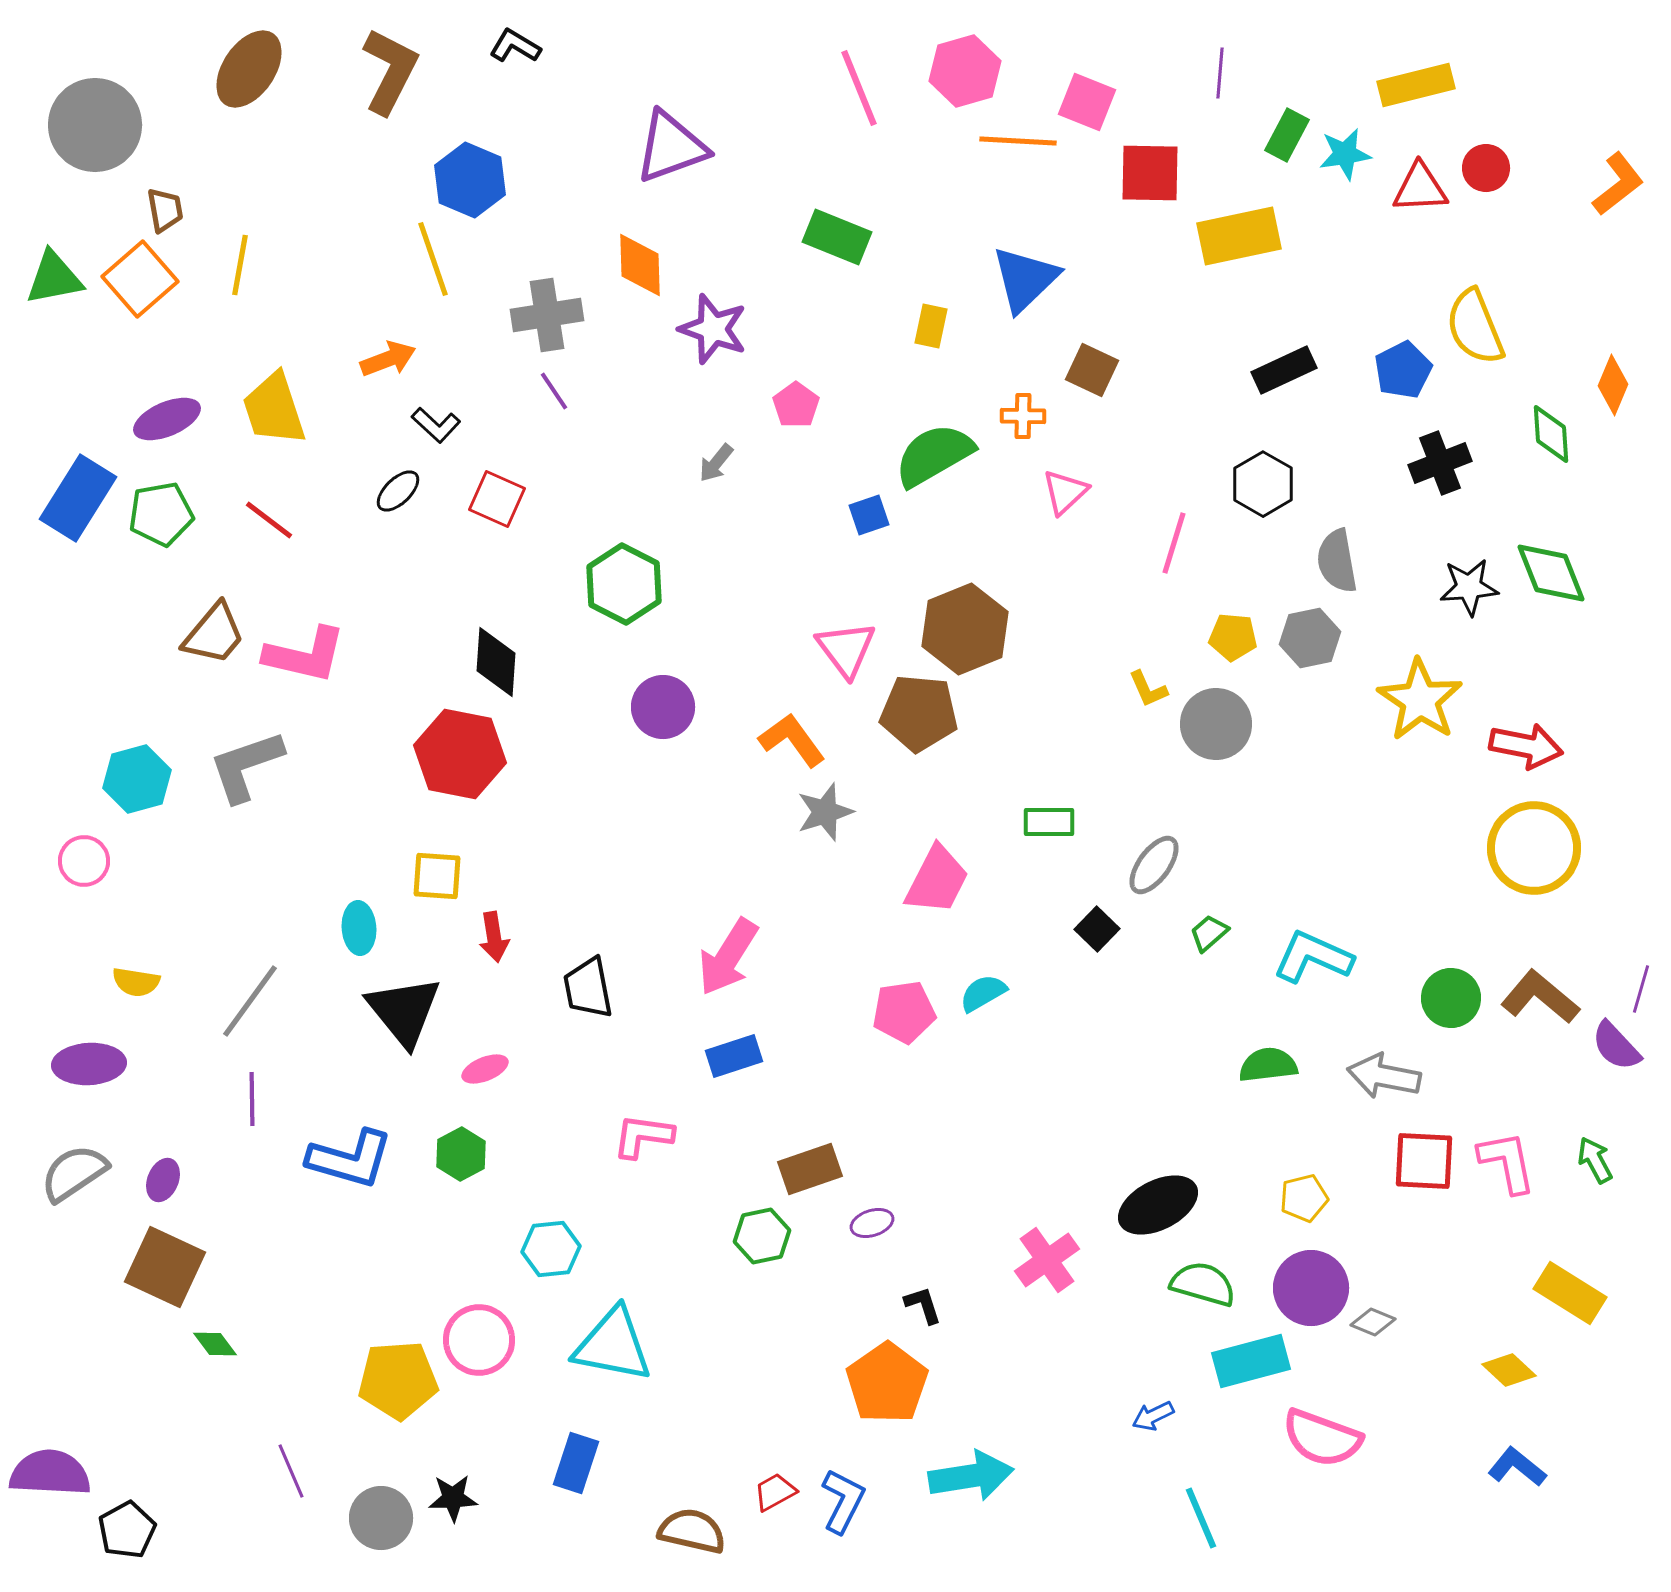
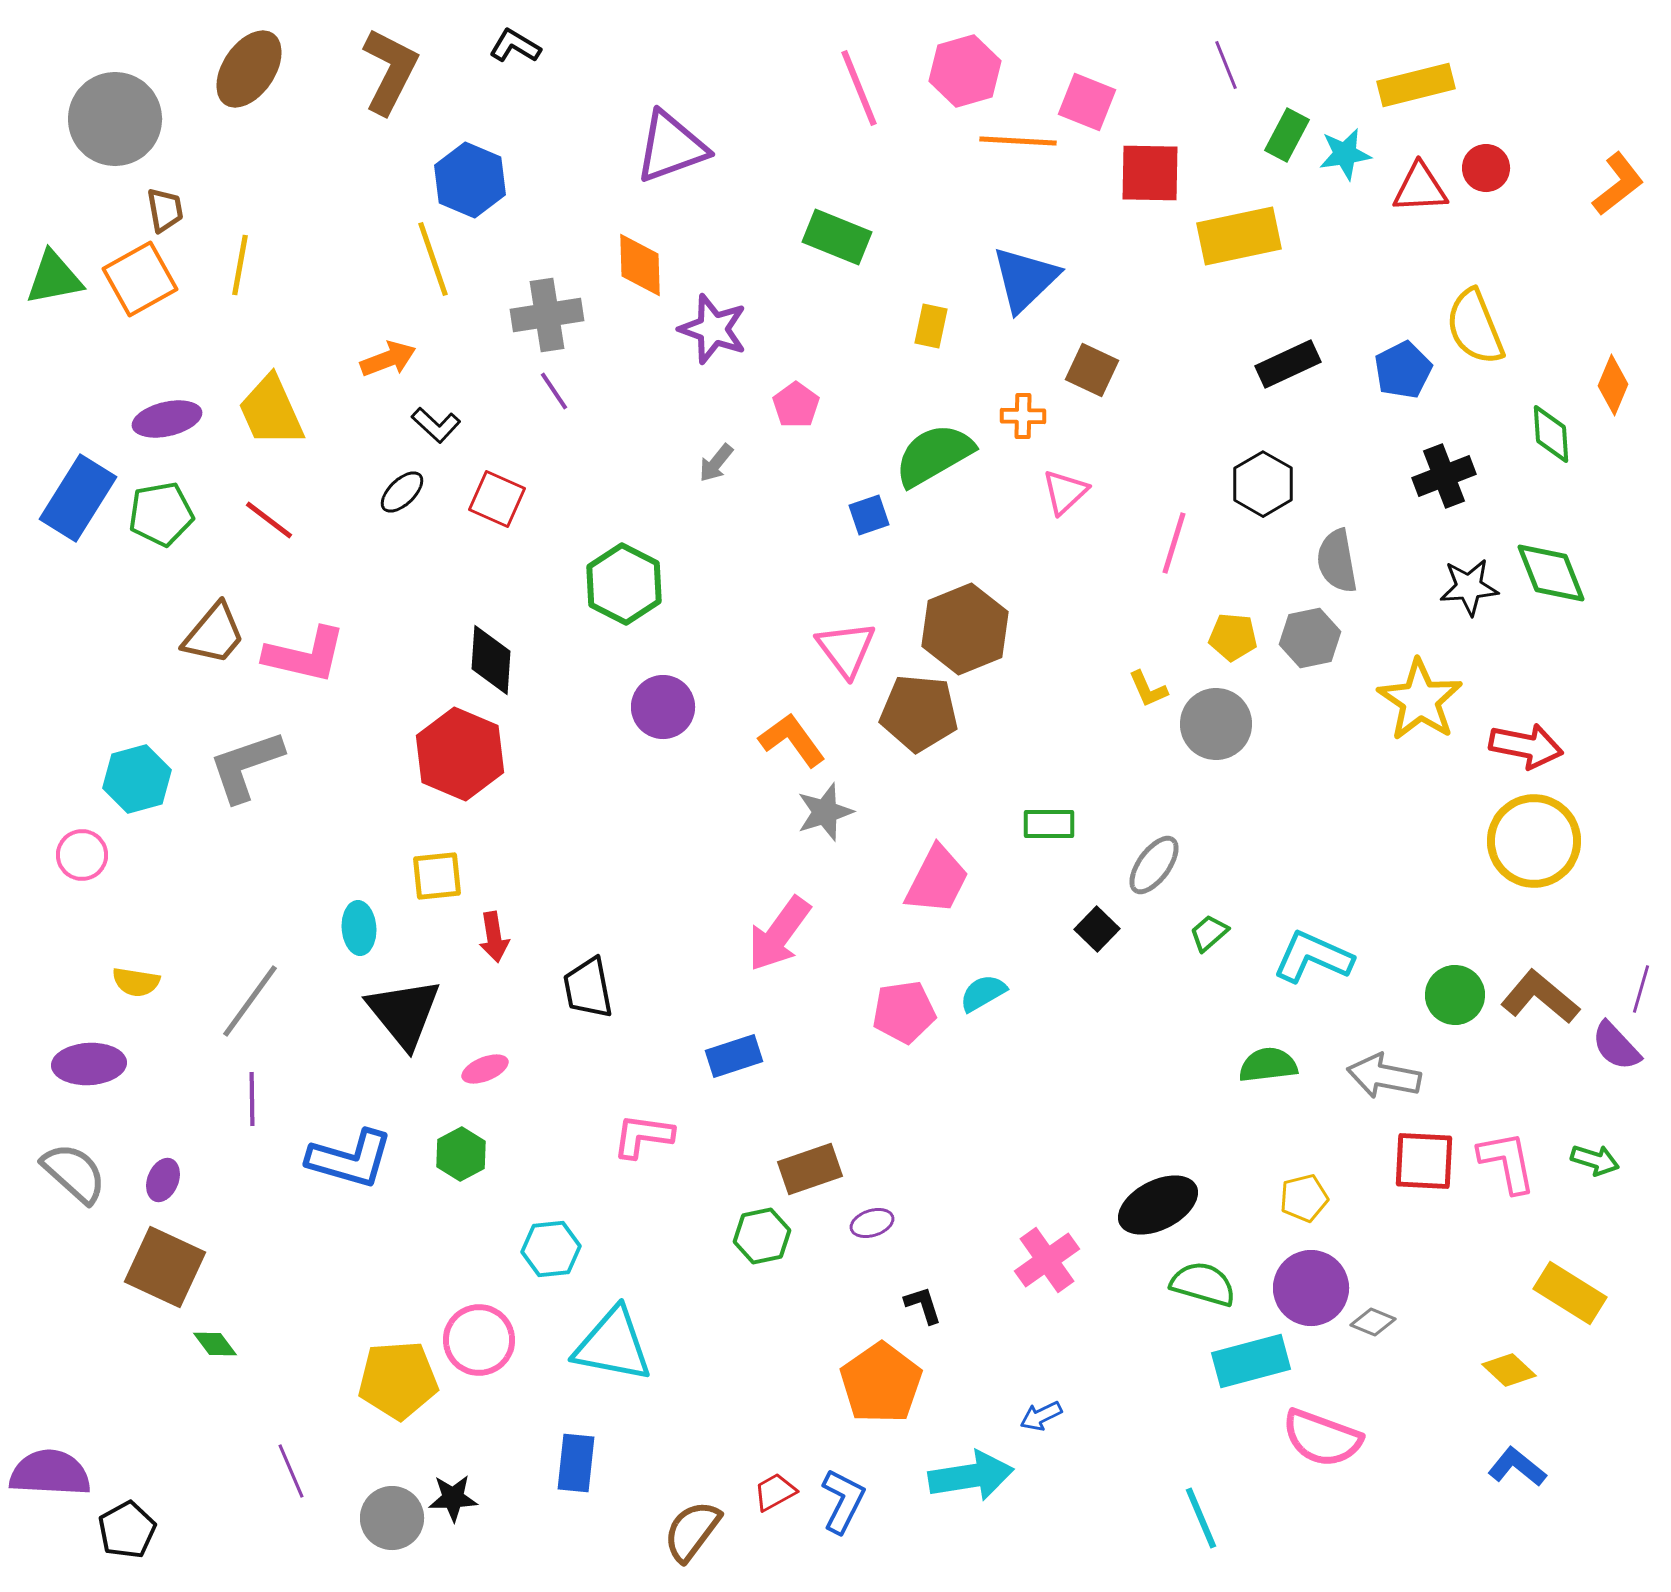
purple line at (1220, 73): moved 6 px right, 8 px up; rotated 27 degrees counterclockwise
gray circle at (95, 125): moved 20 px right, 6 px up
orange square at (140, 279): rotated 12 degrees clockwise
black rectangle at (1284, 370): moved 4 px right, 6 px up
yellow trapezoid at (274, 409): moved 3 px left, 2 px down; rotated 6 degrees counterclockwise
purple ellipse at (167, 419): rotated 10 degrees clockwise
black cross at (1440, 463): moved 4 px right, 13 px down
black ellipse at (398, 491): moved 4 px right, 1 px down
black diamond at (496, 662): moved 5 px left, 2 px up
red hexagon at (460, 754): rotated 12 degrees clockwise
green rectangle at (1049, 822): moved 2 px down
yellow circle at (1534, 848): moved 7 px up
pink circle at (84, 861): moved 2 px left, 6 px up
yellow square at (437, 876): rotated 10 degrees counterclockwise
pink arrow at (728, 957): moved 51 px right, 23 px up; rotated 4 degrees clockwise
green circle at (1451, 998): moved 4 px right, 3 px up
black triangle at (404, 1011): moved 2 px down
green arrow at (1595, 1160): rotated 135 degrees clockwise
gray semicircle at (74, 1173): rotated 76 degrees clockwise
orange pentagon at (887, 1383): moved 6 px left
blue arrow at (1153, 1416): moved 112 px left
blue rectangle at (576, 1463): rotated 12 degrees counterclockwise
gray circle at (381, 1518): moved 11 px right
brown semicircle at (692, 1531): rotated 66 degrees counterclockwise
